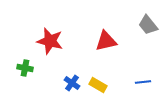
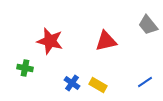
blue line: moved 2 px right; rotated 28 degrees counterclockwise
